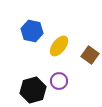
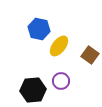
blue hexagon: moved 7 px right, 2 px up
purple circle: moved 2 px right
black hexagon: rotated 10 degrees clockwise
